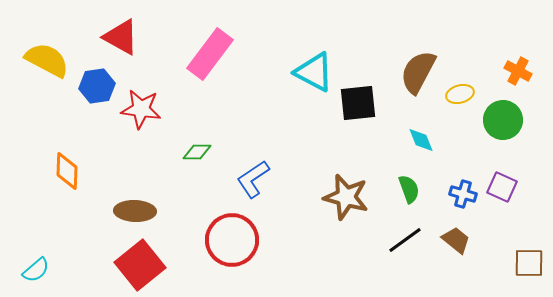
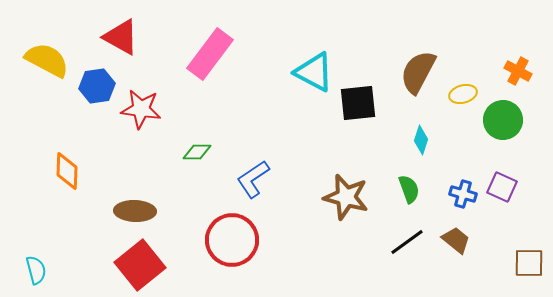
yellow ellipse: moved 3 px right
cyan diamond: rotated 40 degrees clockwise
black line: moved 2 px right, 2 px down
cyan semicircle: rotated 64 degrees counterclockwise
